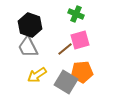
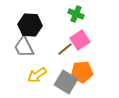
black hexagon: rotated 15 degrees counterclockwise
pink square: rotated 18 degrees counterclockwise
gray trapezoid: moved 4 px left
